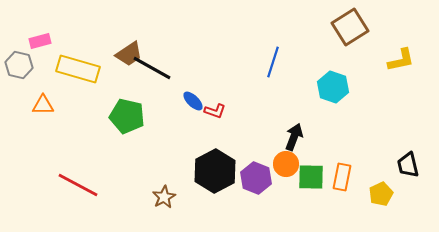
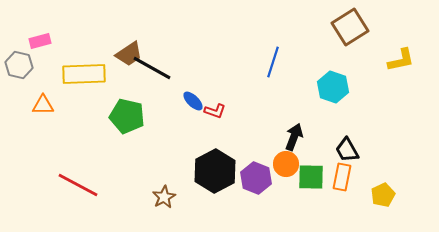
yellow rectangle: moved 6 px right, 5 px down; rotated 18 degrees counterclockwise
black trapezoid: moved 61 px left, 15 px up; rotated 16 degrees counterclockwise
yellow pentagon: moved 2 px right, 1 px down
